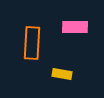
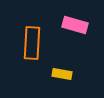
pink rectangle: moved 2 px up; rotated 15 degrees clockwise
